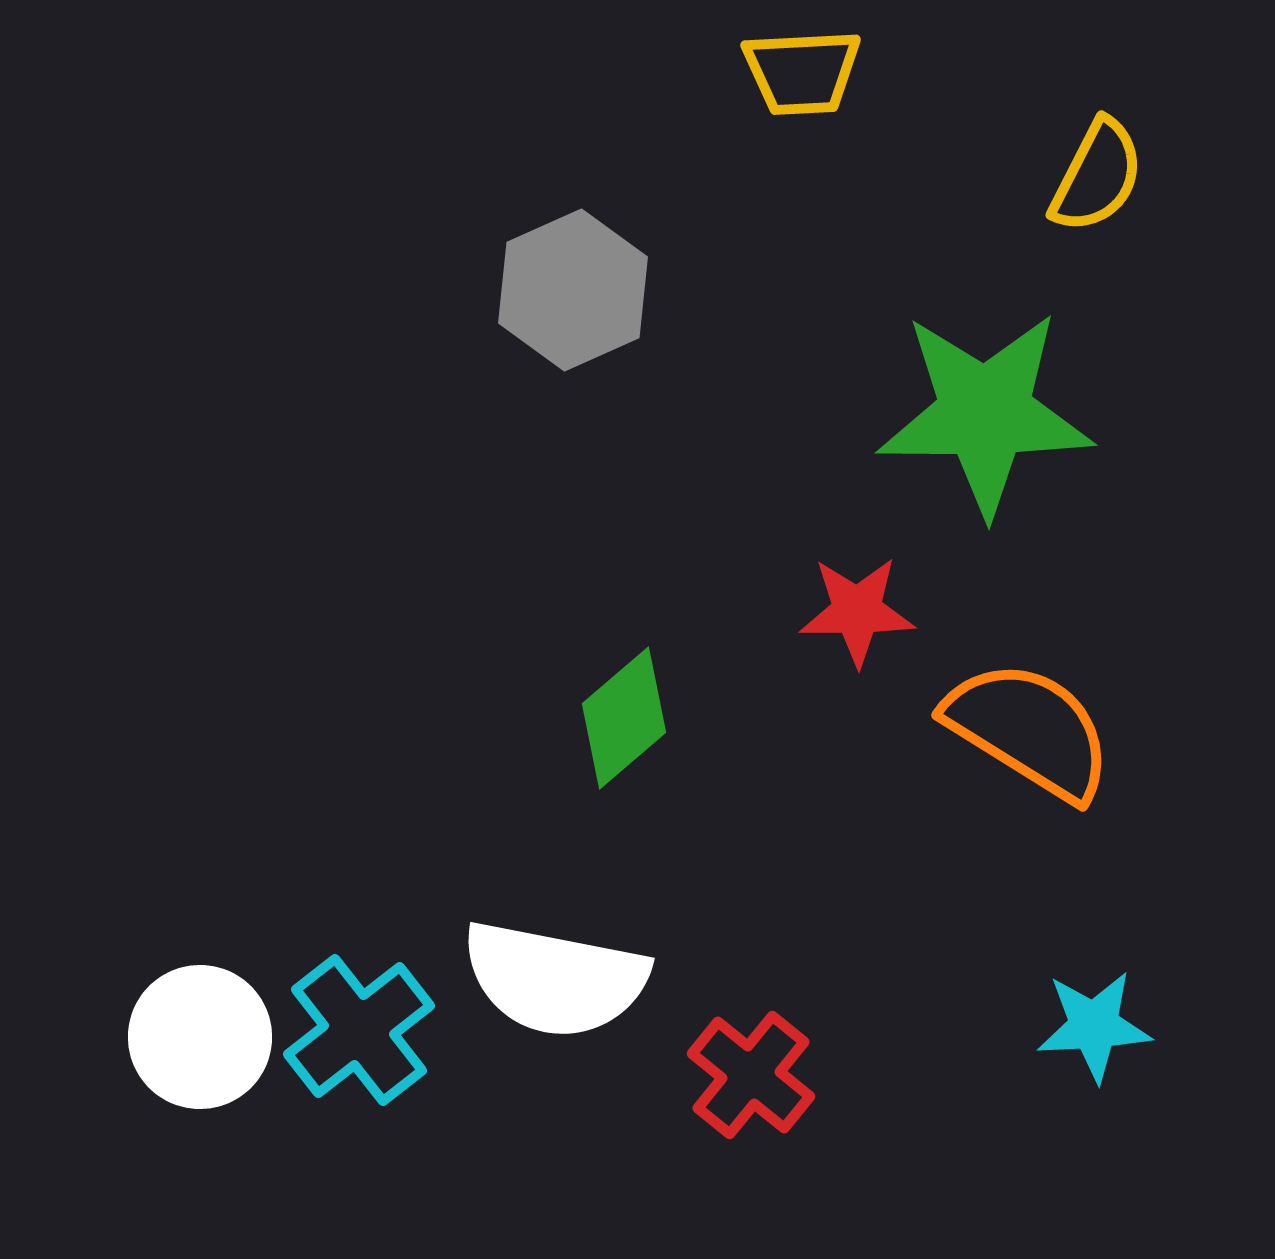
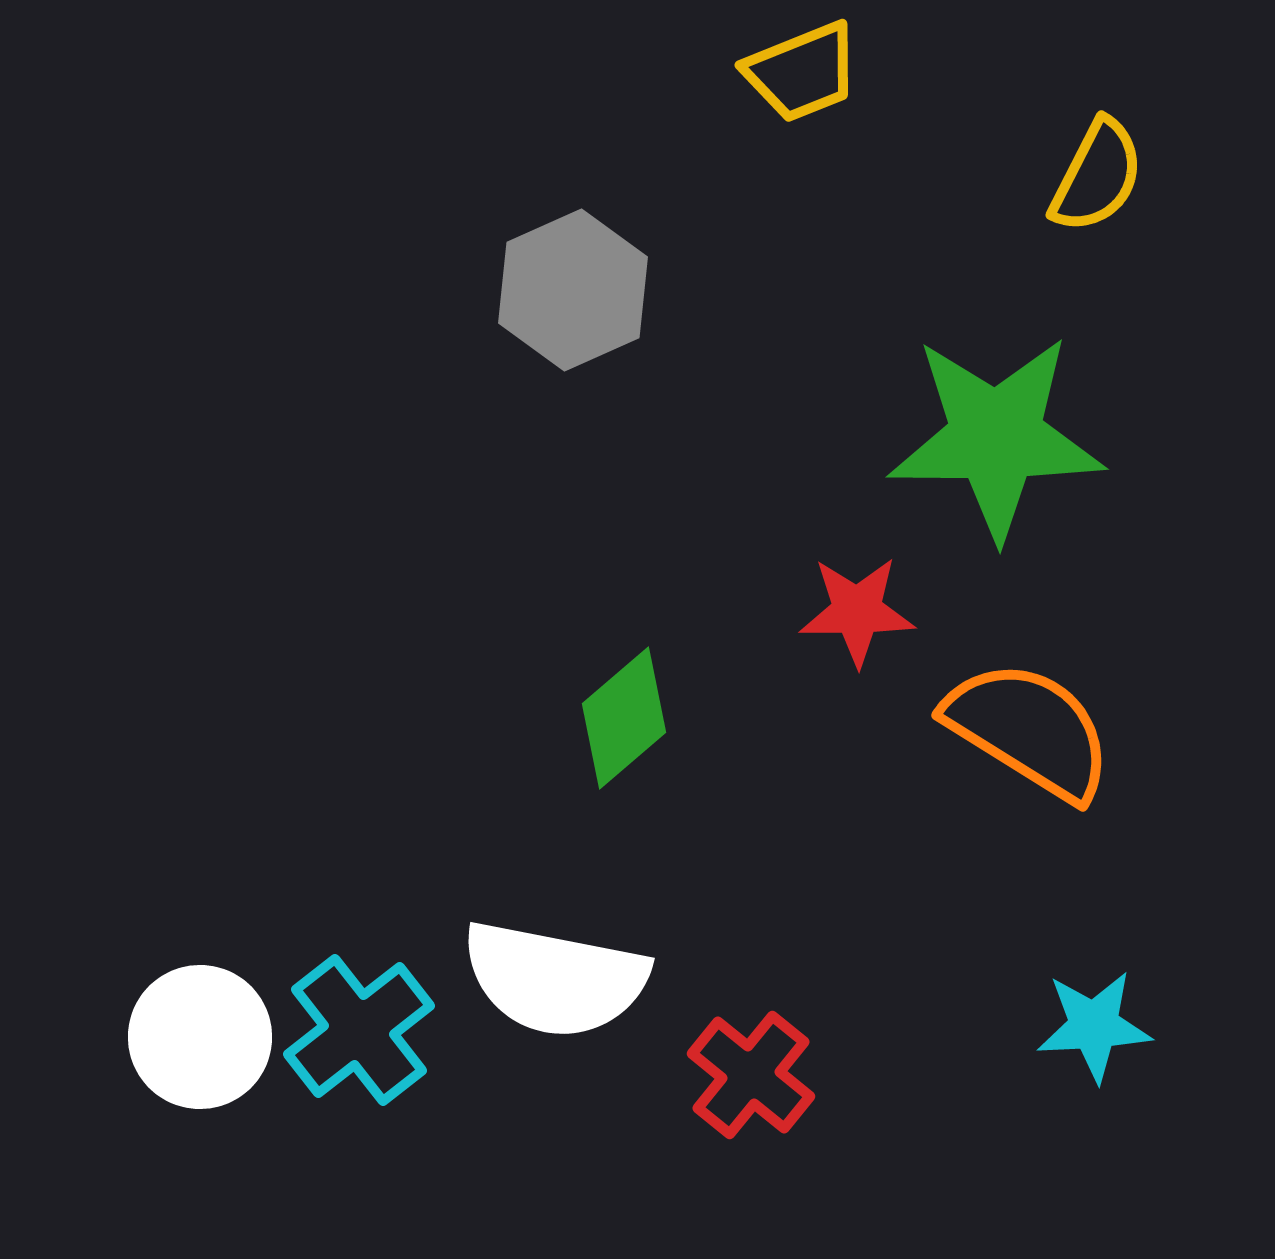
yellow trapezoid: rotated 19 degrees counterclockwise
green star: moved 11 px right, 24 px down
